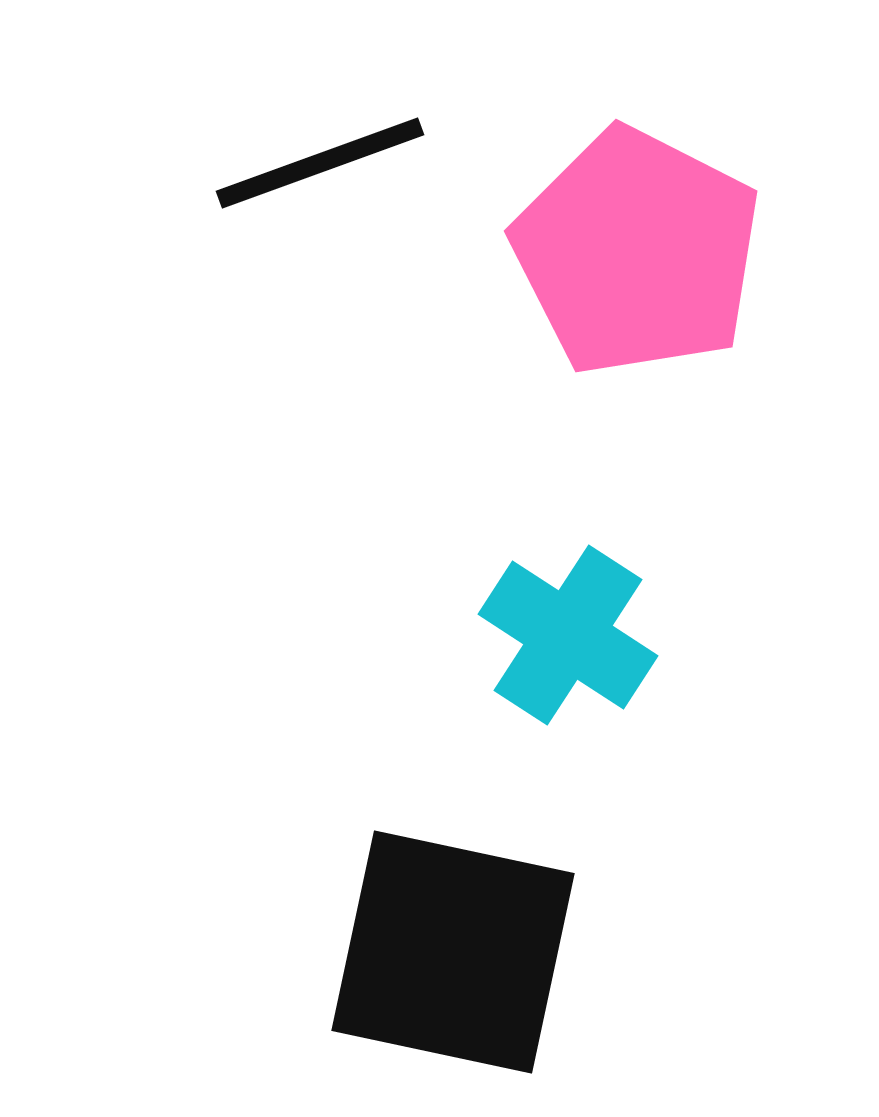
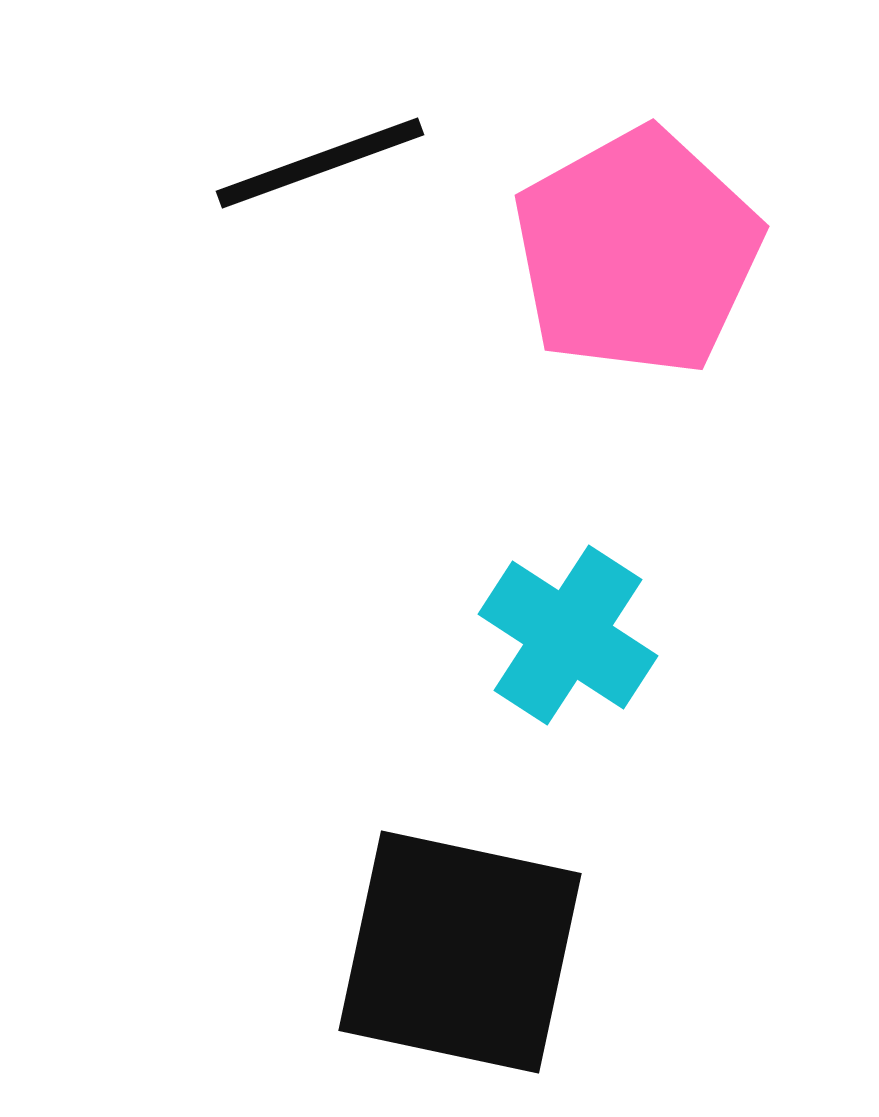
pink pentagon: rotated 16 degrees clockwise
black square: moved 7 px right
